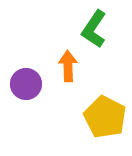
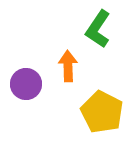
green L-shape: moved 4 px right
yellow pentagon: moved 3 px left, 5 px up
